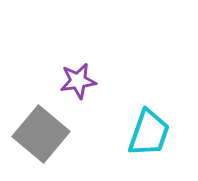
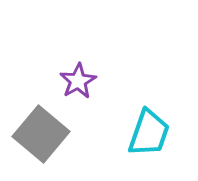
purple star: rotated 21 degrees counterclockwise
